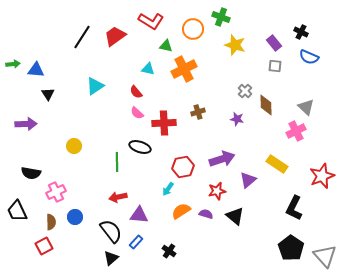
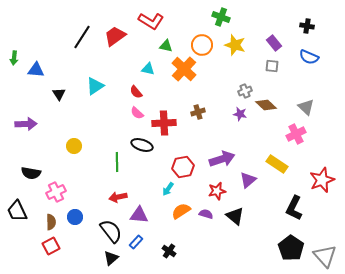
orange circle at (193, 29): moved 9 px right, 16 px down
black cross at (301, 32): moved 6 px right, 6 px up; rotated 16 degrees counterclockwise
green arrow at (13, 64): moved 1 px right, 6 px up; rotated 104 degrees clockwise
gray square at (275, 66): moved 3 px left
orange cross at (184, 69): rotated 20 degrees counterclockwise
gray cross at (245, 91): rotated 24 degrees clockwise
black triangle at (48, 94): moved 11 px right
brown diamond at (266, 105): rotated 45 degrees counterclockwise
purple star at (237, 119): moved 3 px right, 5 px up
pink cross at (296, 131): moved 3 px down
black ellipse at (140, 147): moved 2 px right, 2 px up
red star at (322, 176): moved 4 px down
red square at (44, 246): moved 7 px right
